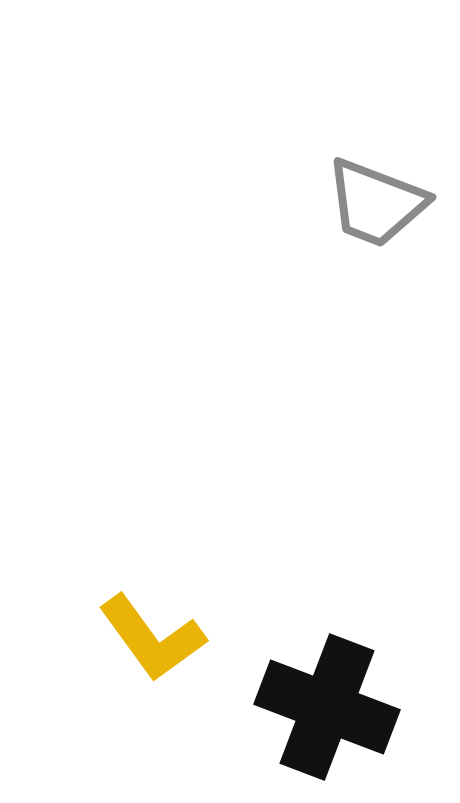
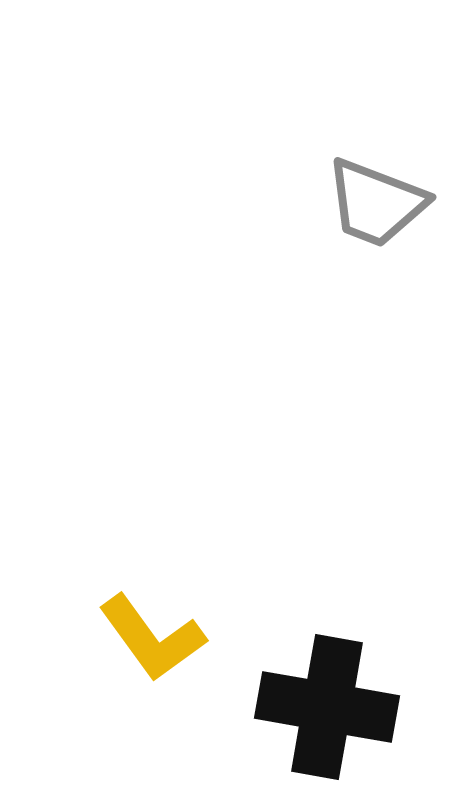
black cross: rotated 11 degrees counterclockwise
